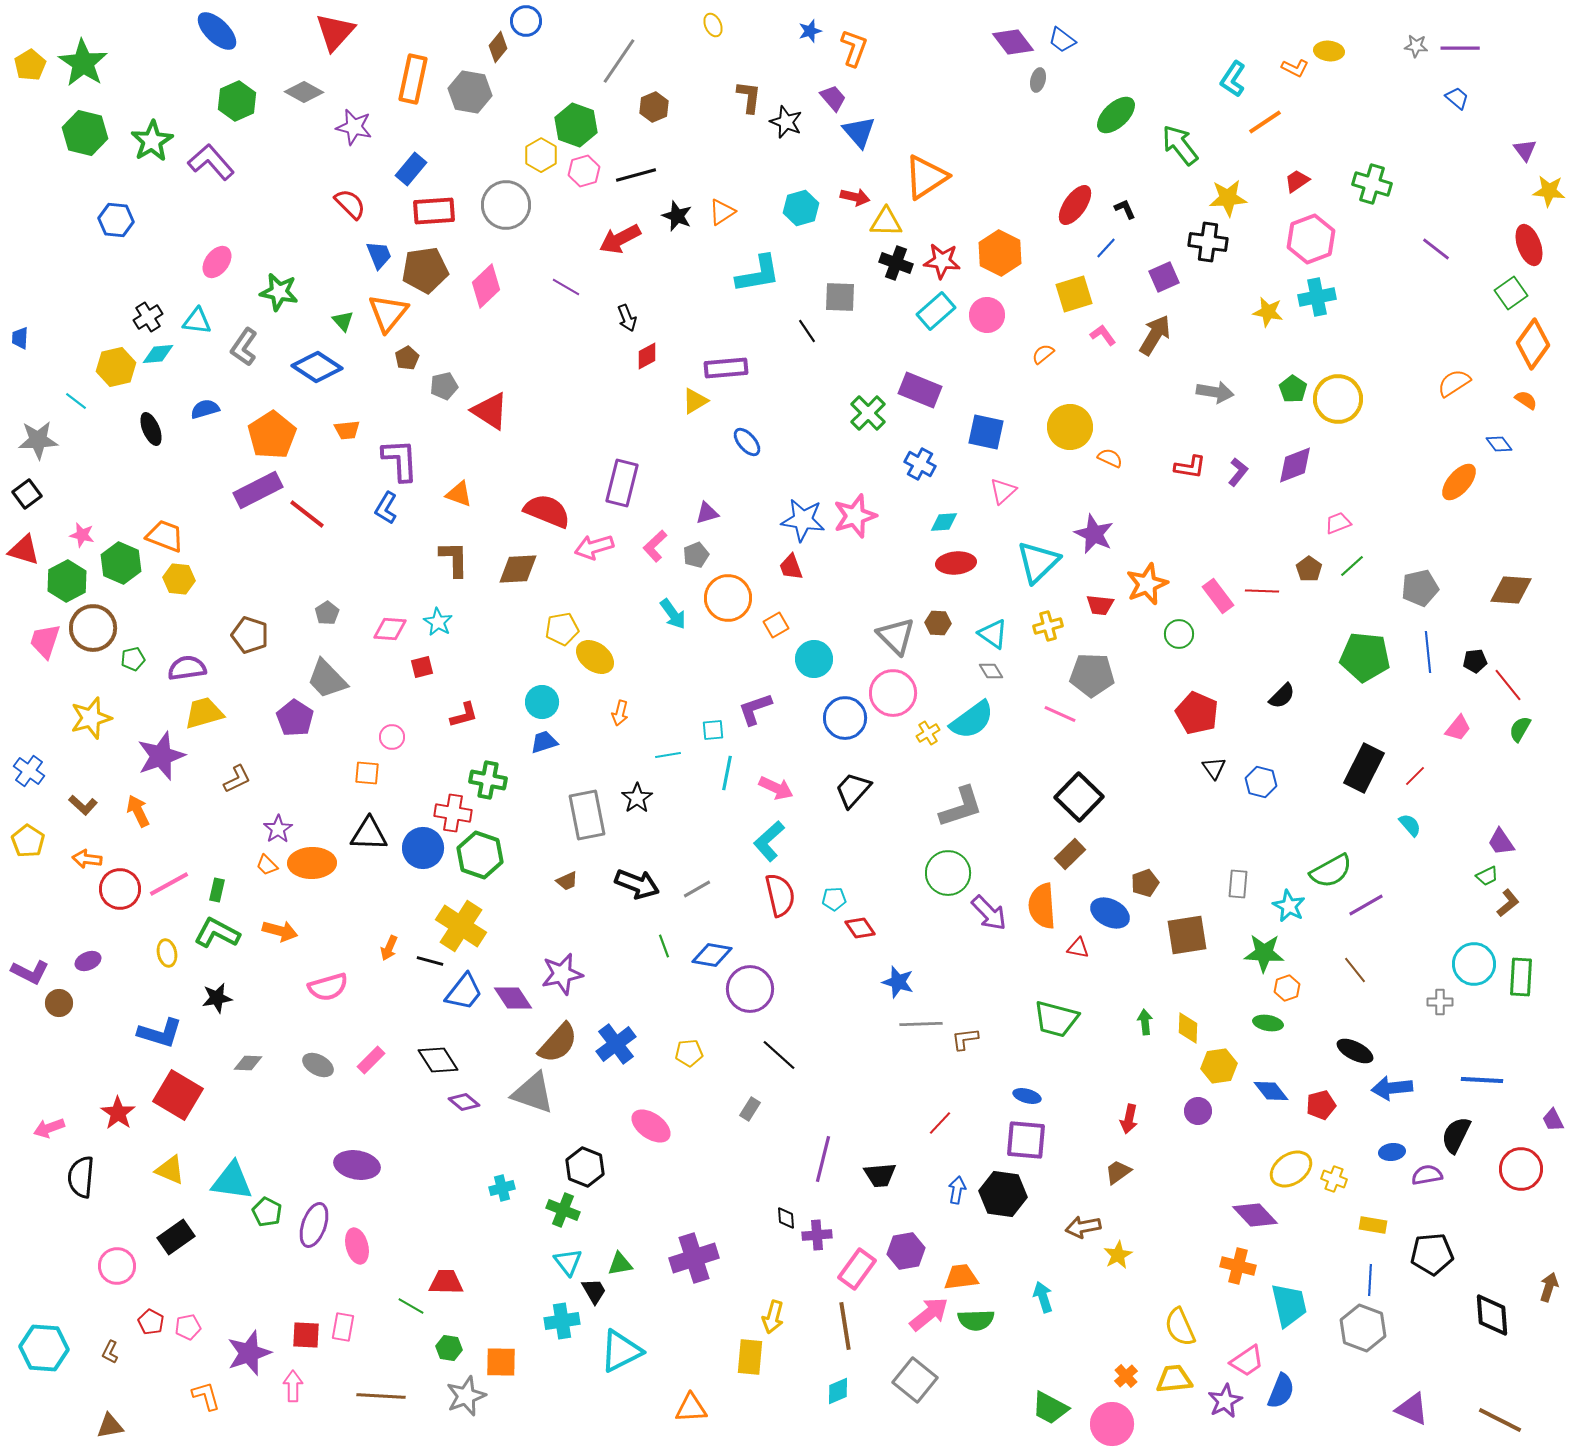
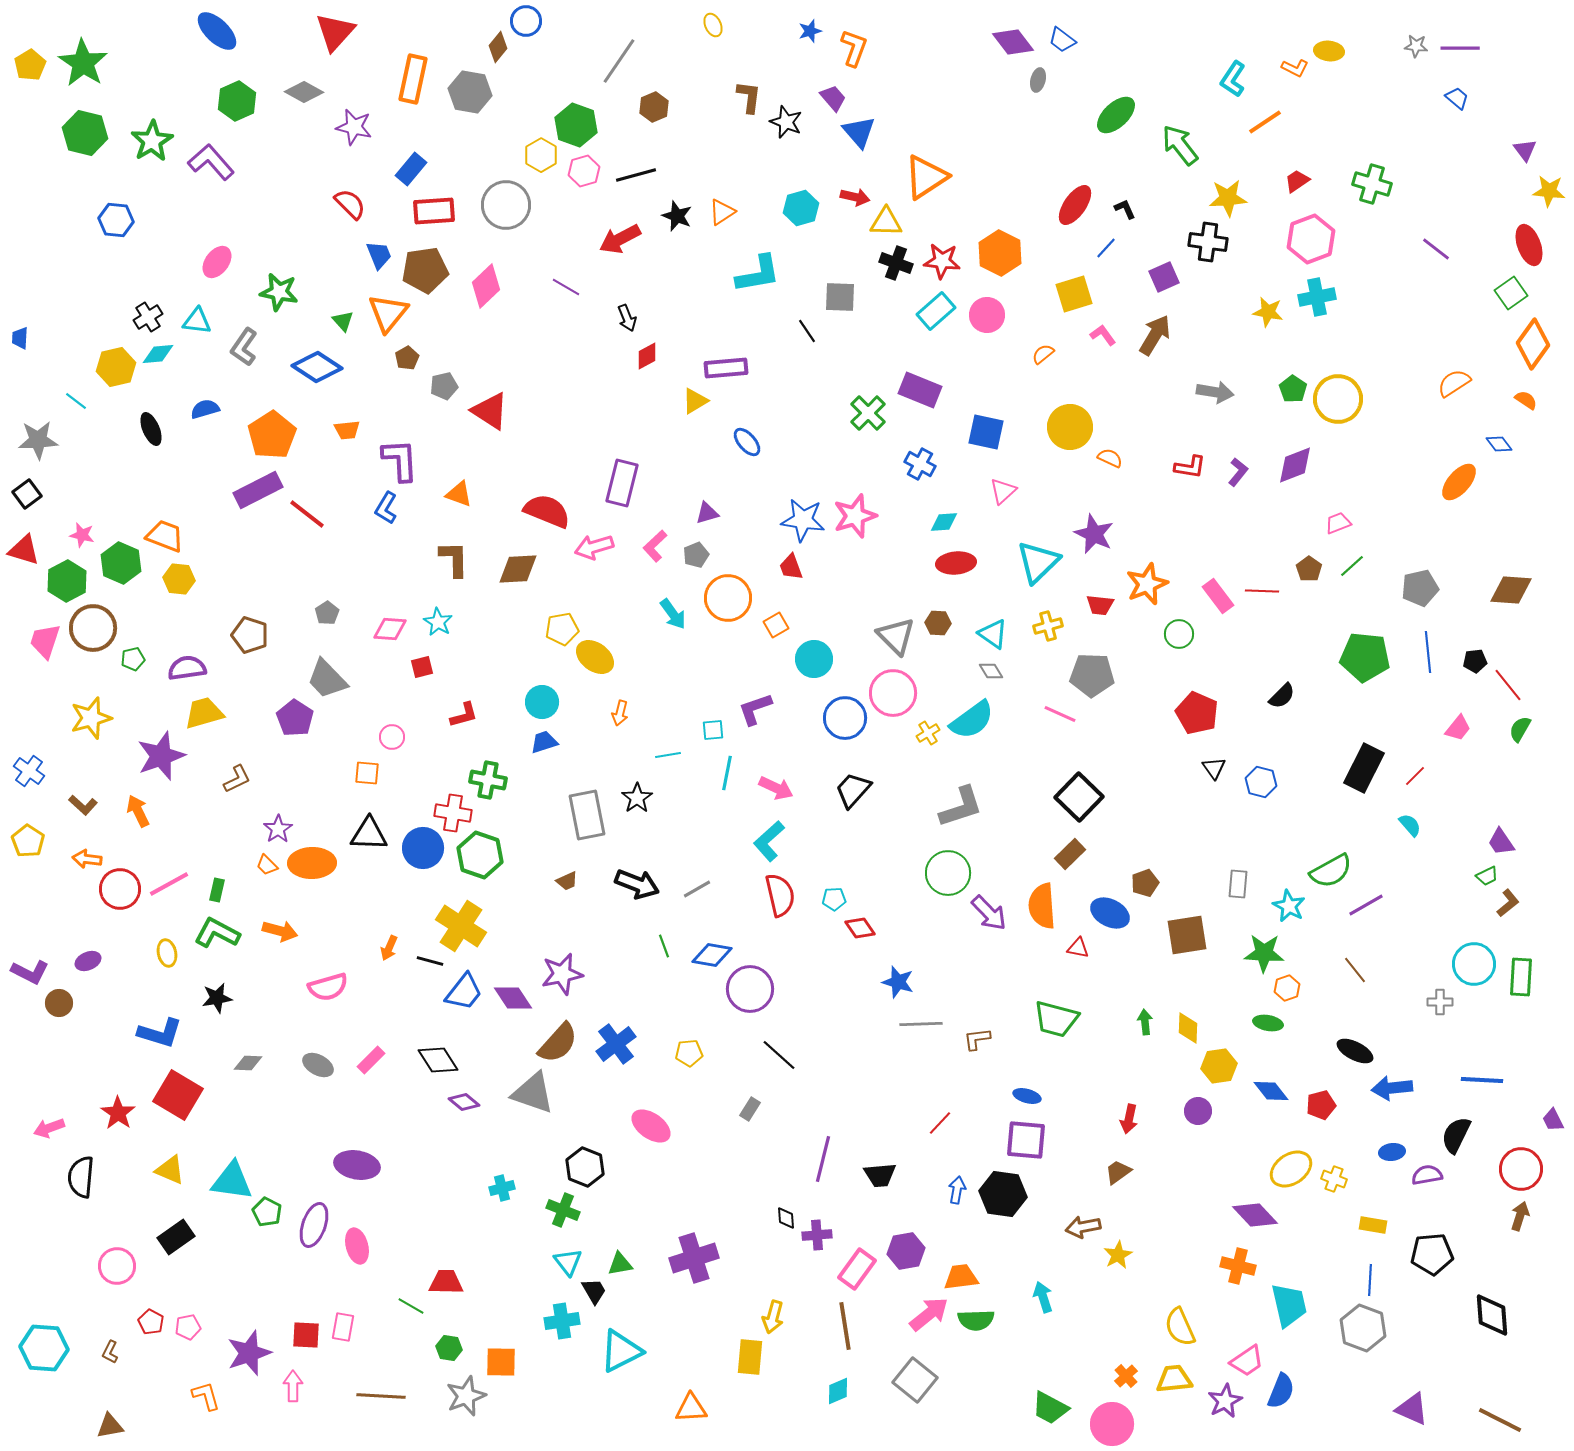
brown L-shape at (965, 1039): moved 12 px right
brown arrow at (1549, 1287): moved 29 px left, 71 px up
